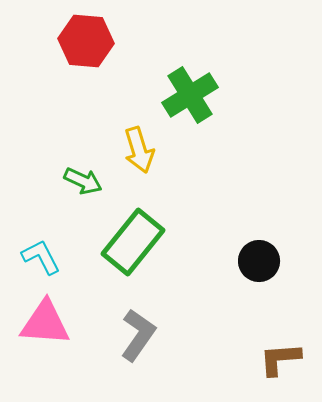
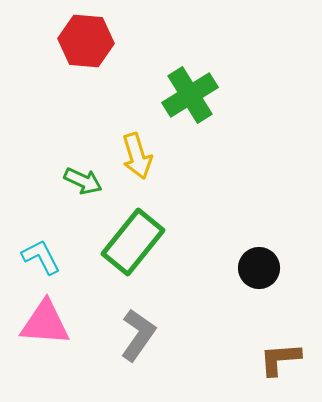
yellow arrow: moved 2 px left, 6 px down
black circle: moved 7 px down
